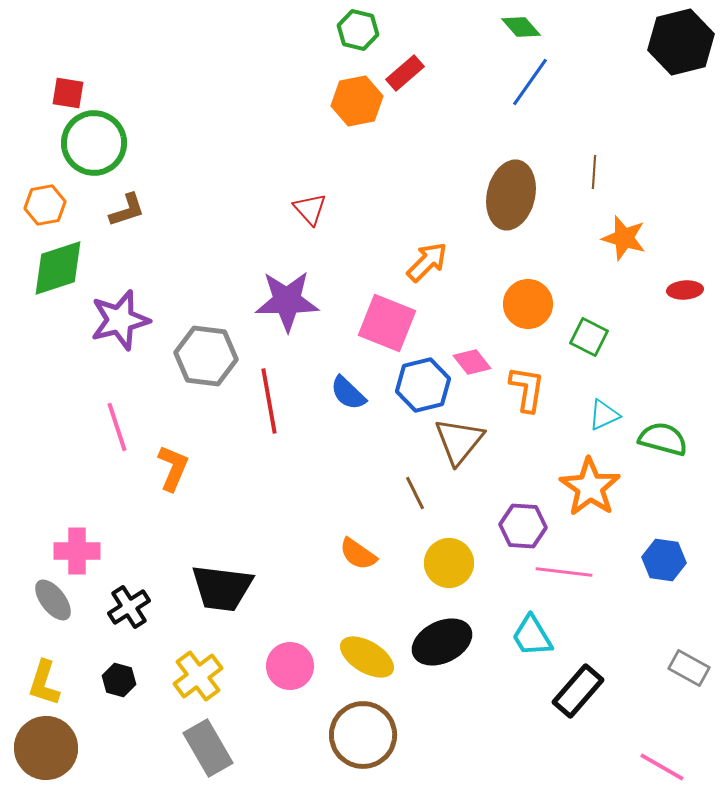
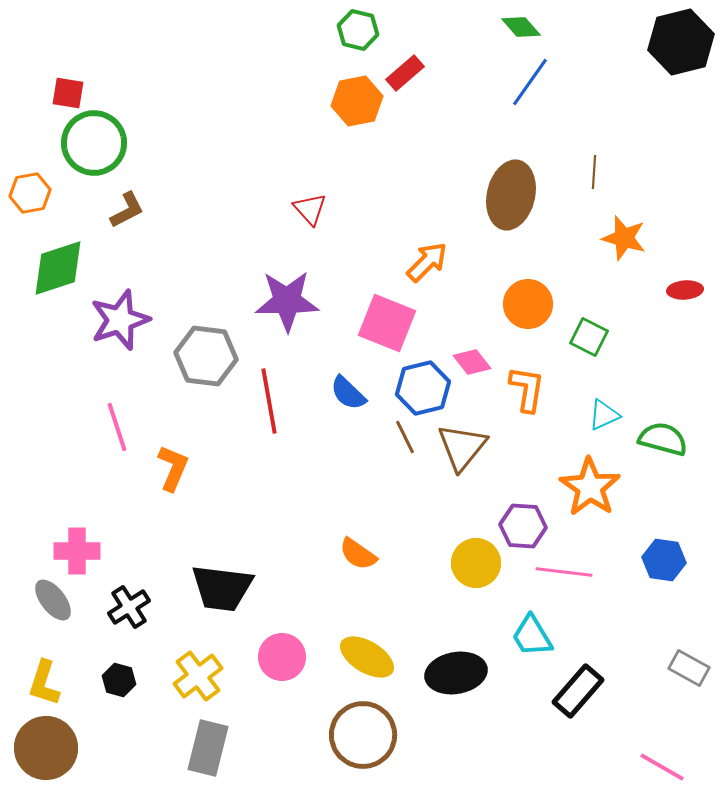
orange hexagon at (45, 205): moved 15 px left, 12 px up
brown L-shape at (127, 210): rotated 9 degrees counterclockwise
purple star at (120, 320): rotated 4 degrees counterclockwise
blue hexagon at (423, 385): moved 3 px down
brown triangle at (459, 441): moved 3 px right, 6 px down
brown line at (415, 493): moved 10 px left, 56 px up
yellow circle at (449, 563): moved 27 px right
black ellipse at (442, 642): moved 14 px right, 31 px down; rotated 16 degrees clockwise
pink circle at (290, 666): moved 8 px left, 9 px up
gray rectangle at (208, 748): rotated 44 degrees clockwise
